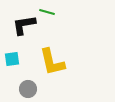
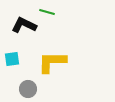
black L-shape: rotated 35 degrees clockwise
yellow L-shape: rotated 104 degrees clockwise
